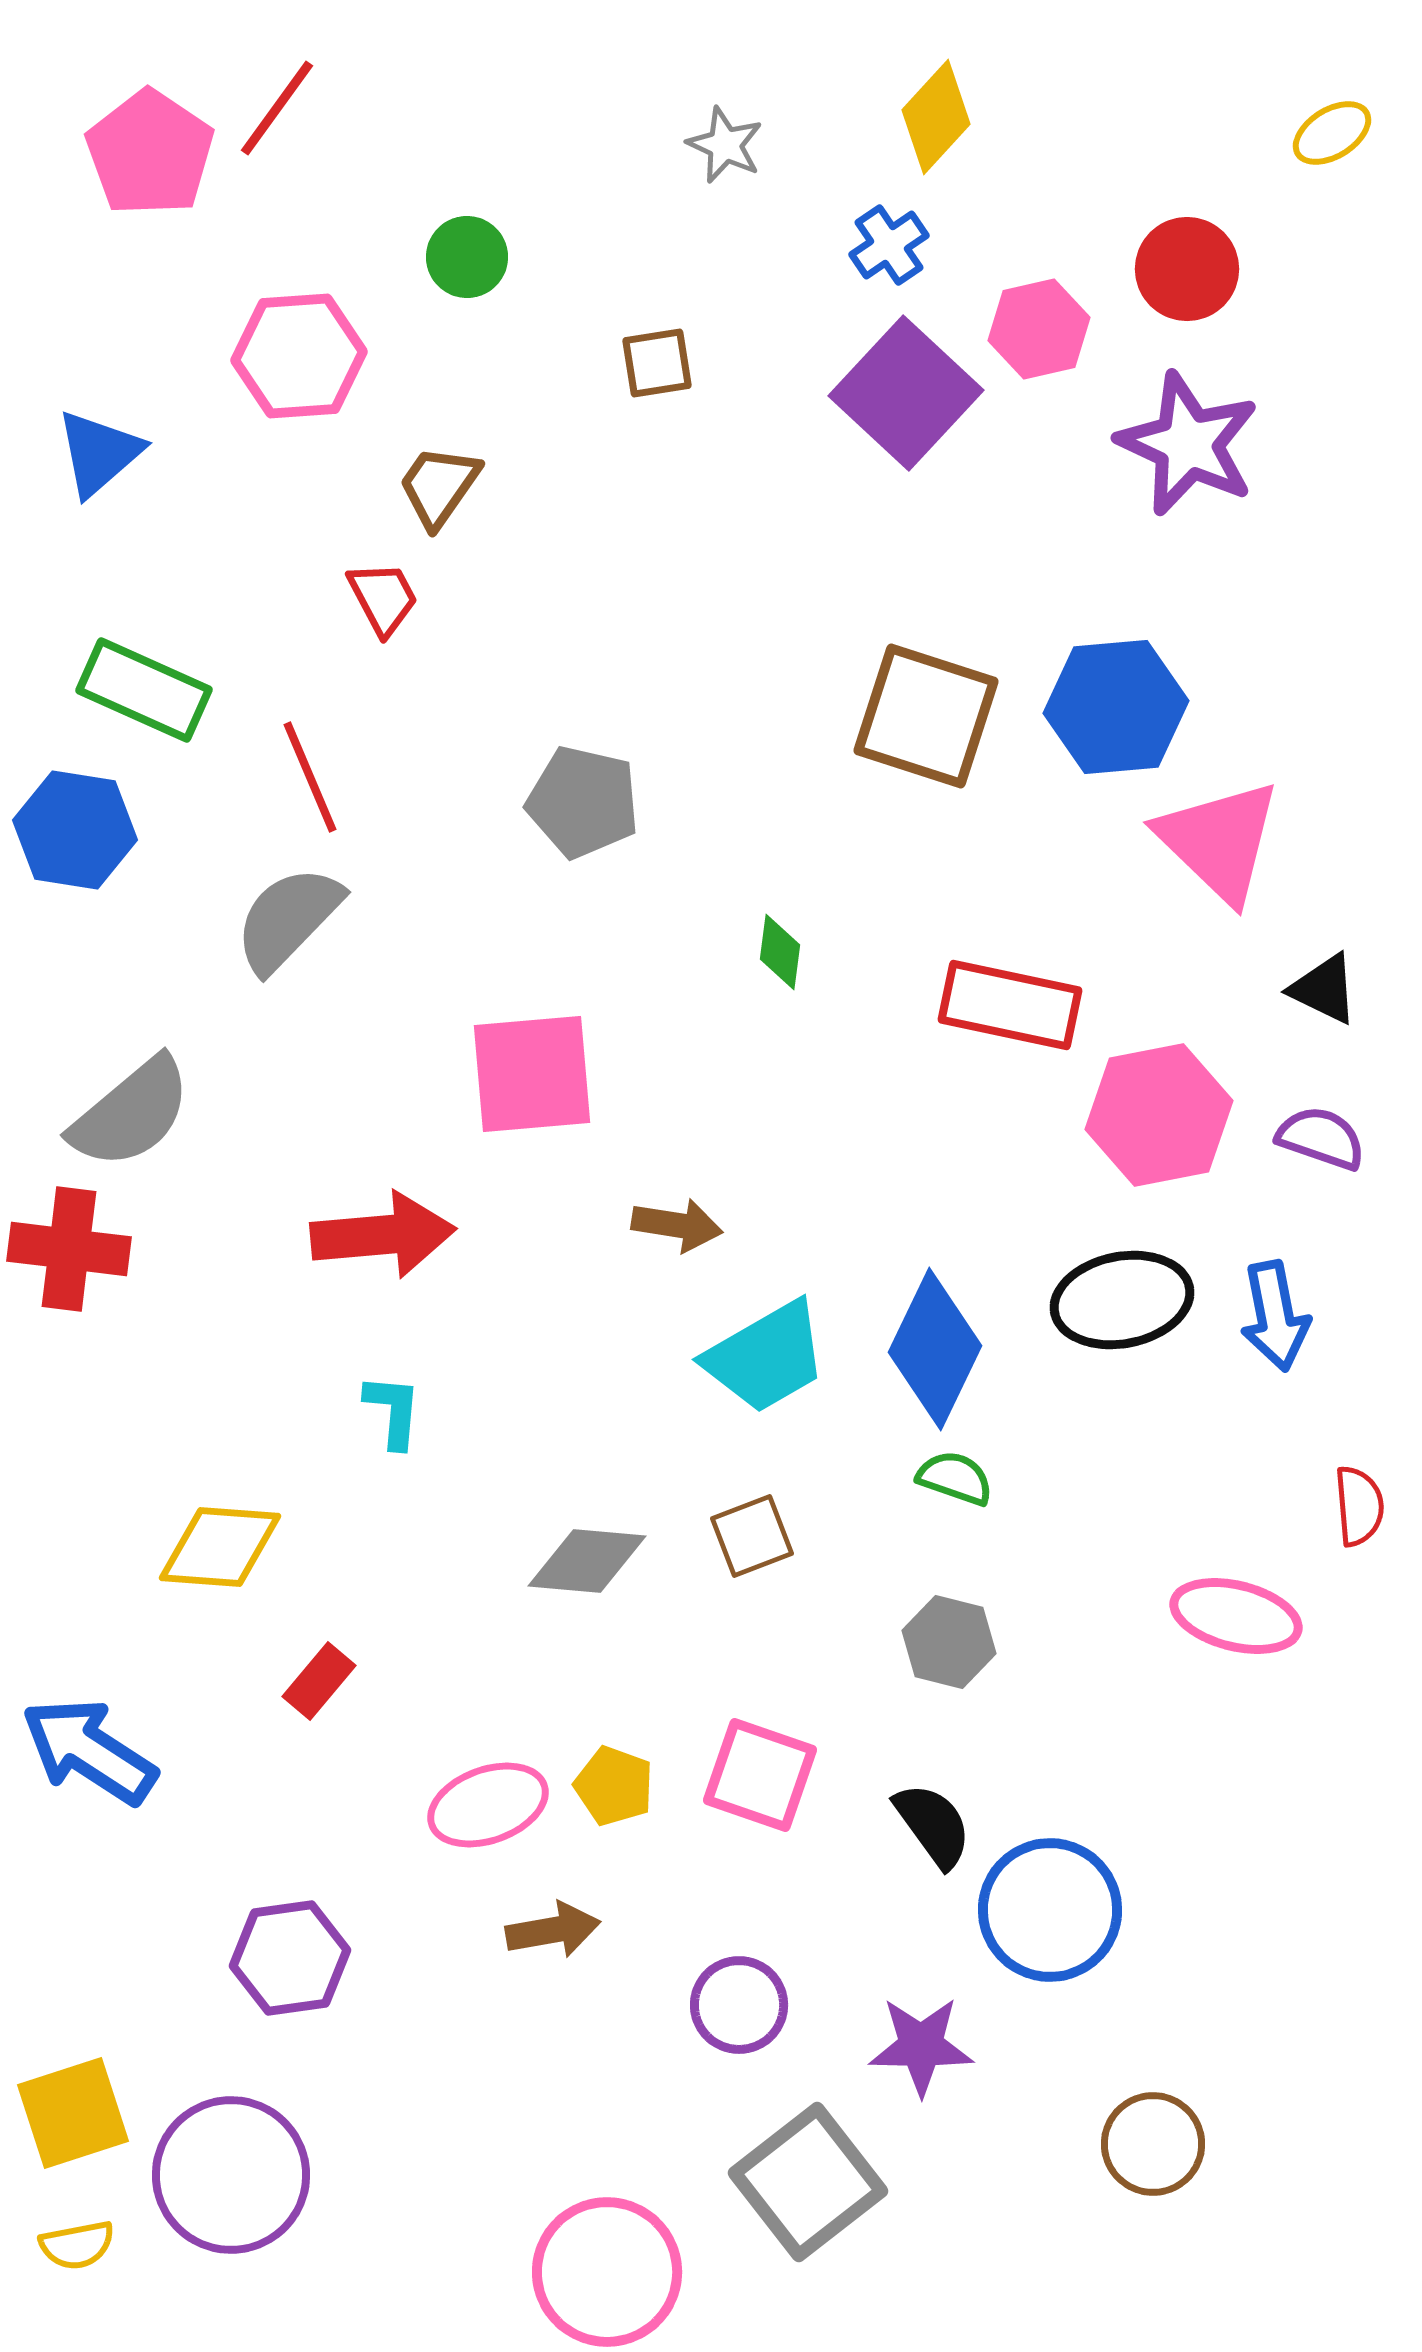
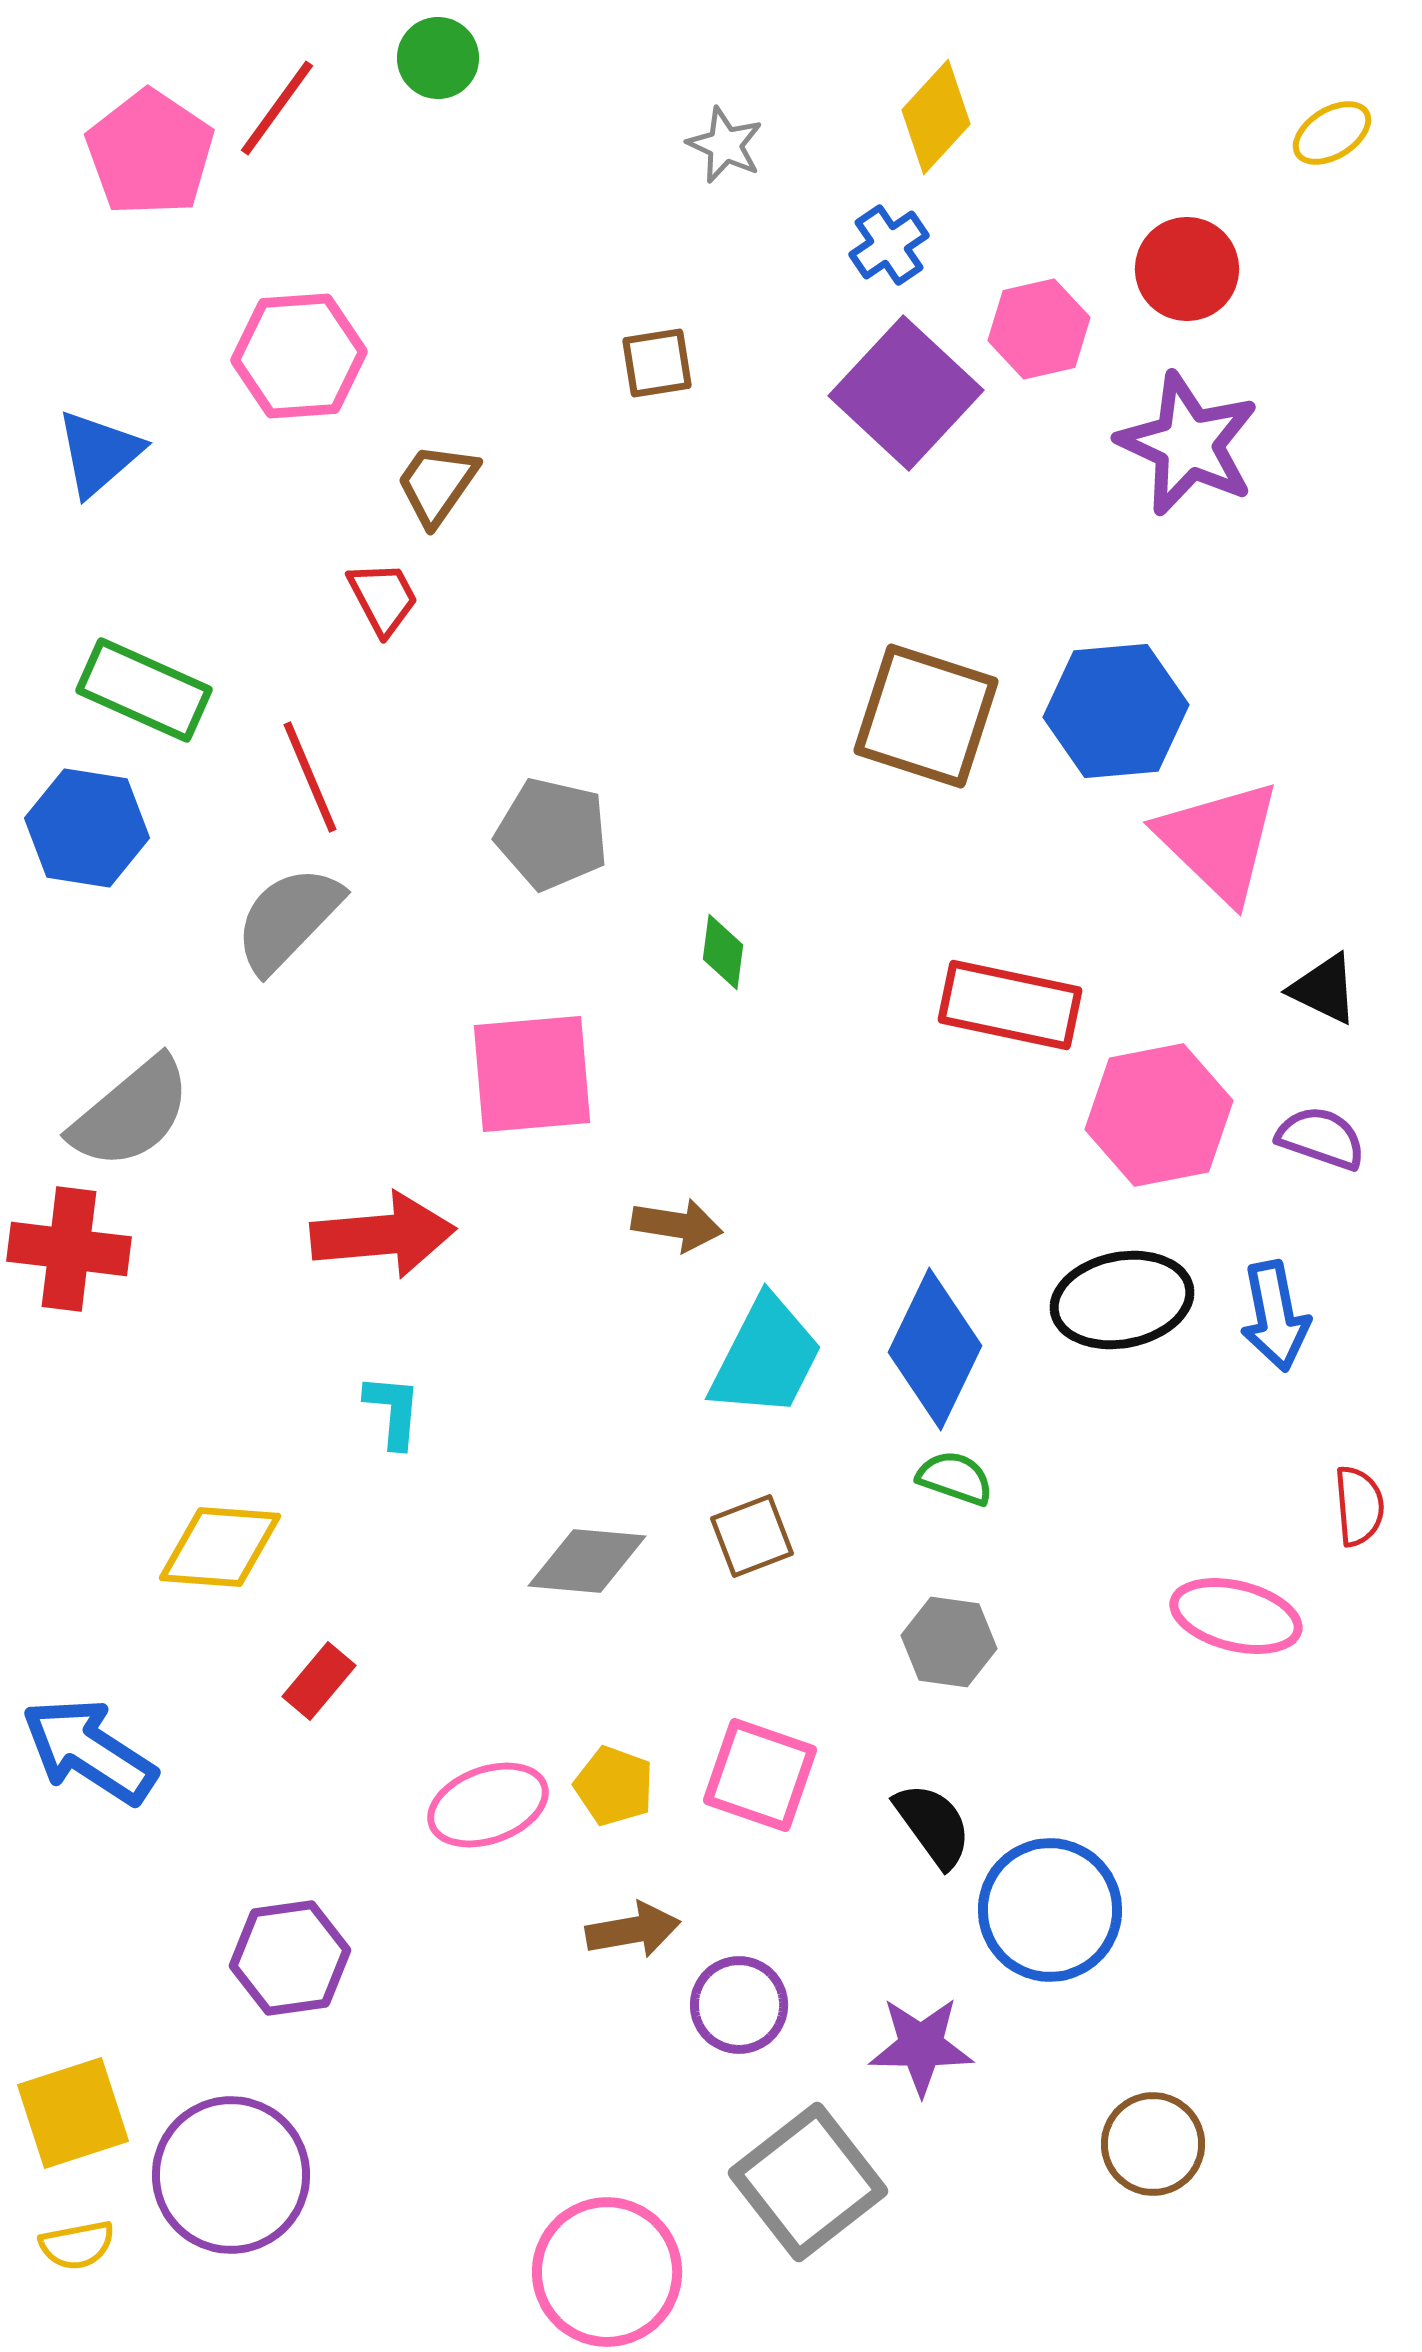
green circle at (467, 257): moved 29 px left, 199 px up
brown trapezoid at (439, 486): moved 2 px left, 2 px up
blue hexagon at (1116, 707): moved 4 px down
gray pentagon at (583, 802): moved 31 px left, 32 px down
blue hexagon at (75, 830): moved 12 px right, 2 px up
green diamond at (780, 952): moved 57 px left
cyan trapezoid at (766, 1357): rotated 33 degrees counterclockwise
gray hexagon at (949, 1642): rotated 6 degrees counterclockwise
brown arrow at (553, 1930): moved 80 px right
